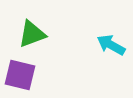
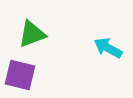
cyan arrow: moved 3 px left, 3 px down
